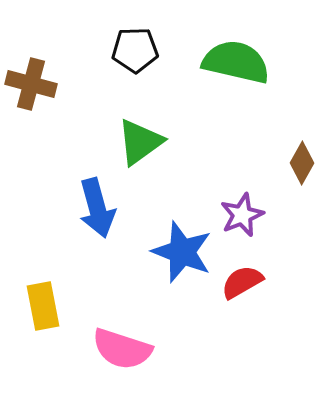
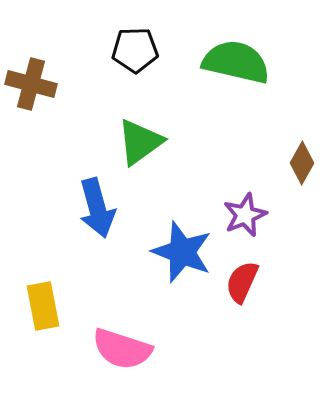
purple star: moved 3 px right
red semicircle: rotated 36 degrees counterclockwise
